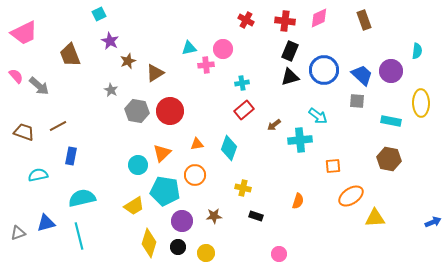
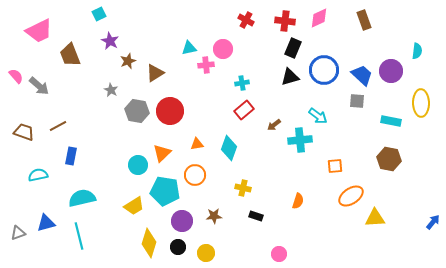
pink trapezoid at (24, 33): moved 15 px right, 2 px up
black rectangle at (290, 51): moved 3 px right, 3 px up
orange square at (333, 166): moved 2 px right
blue arrow at (433, 222): rotated 28 degrees counterclockwise
